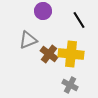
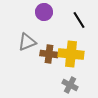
purple circle: moved 1 px right, 1 px down
gray triangle: moved 1 px left, 2 px down
brown cross: rotated 30 degrees counterclockwise
